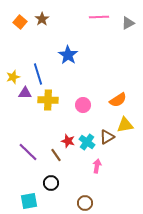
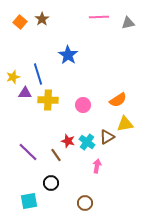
gray triangle: rotated 16 degrees clockwise
yellow triangle: moved 1 px up
